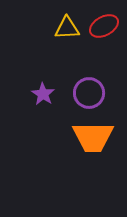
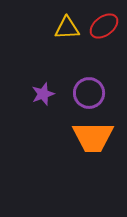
red ellipse: rotated 8 degrees counterclockwise
purple star: rotated 20 degrees clockwise
